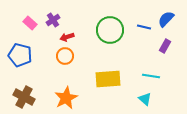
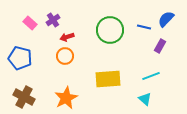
purple rectangle: moved 5 px left
blue pentagon: moved 3 px down
cyan line: rotated 30 degrees counterclockwise
